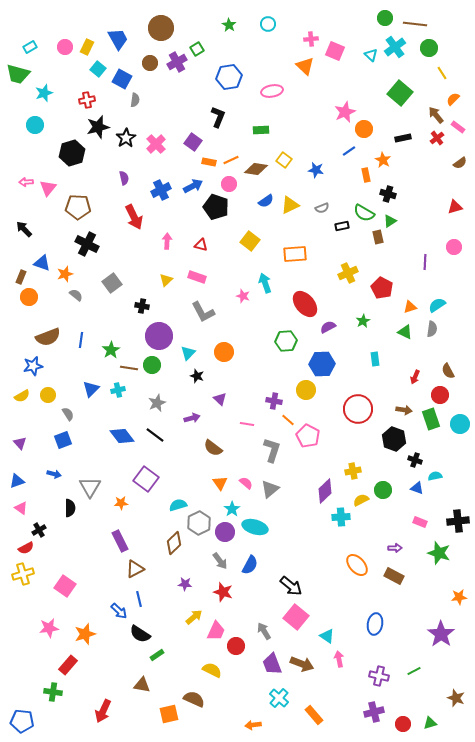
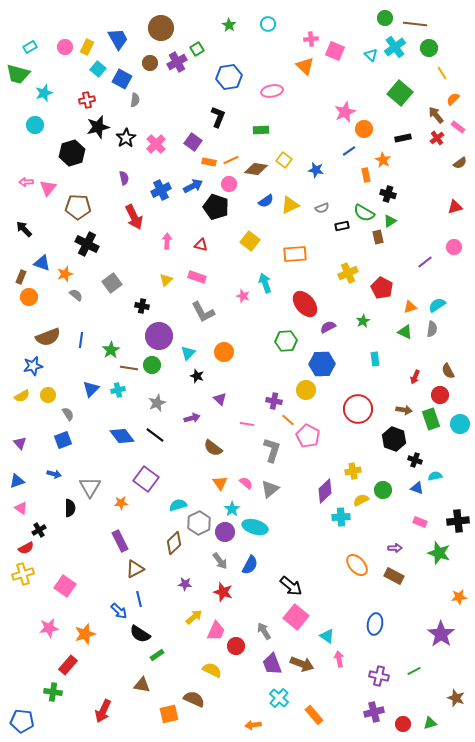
purple line at (425, 262): rotated 49 degrees clockwise
